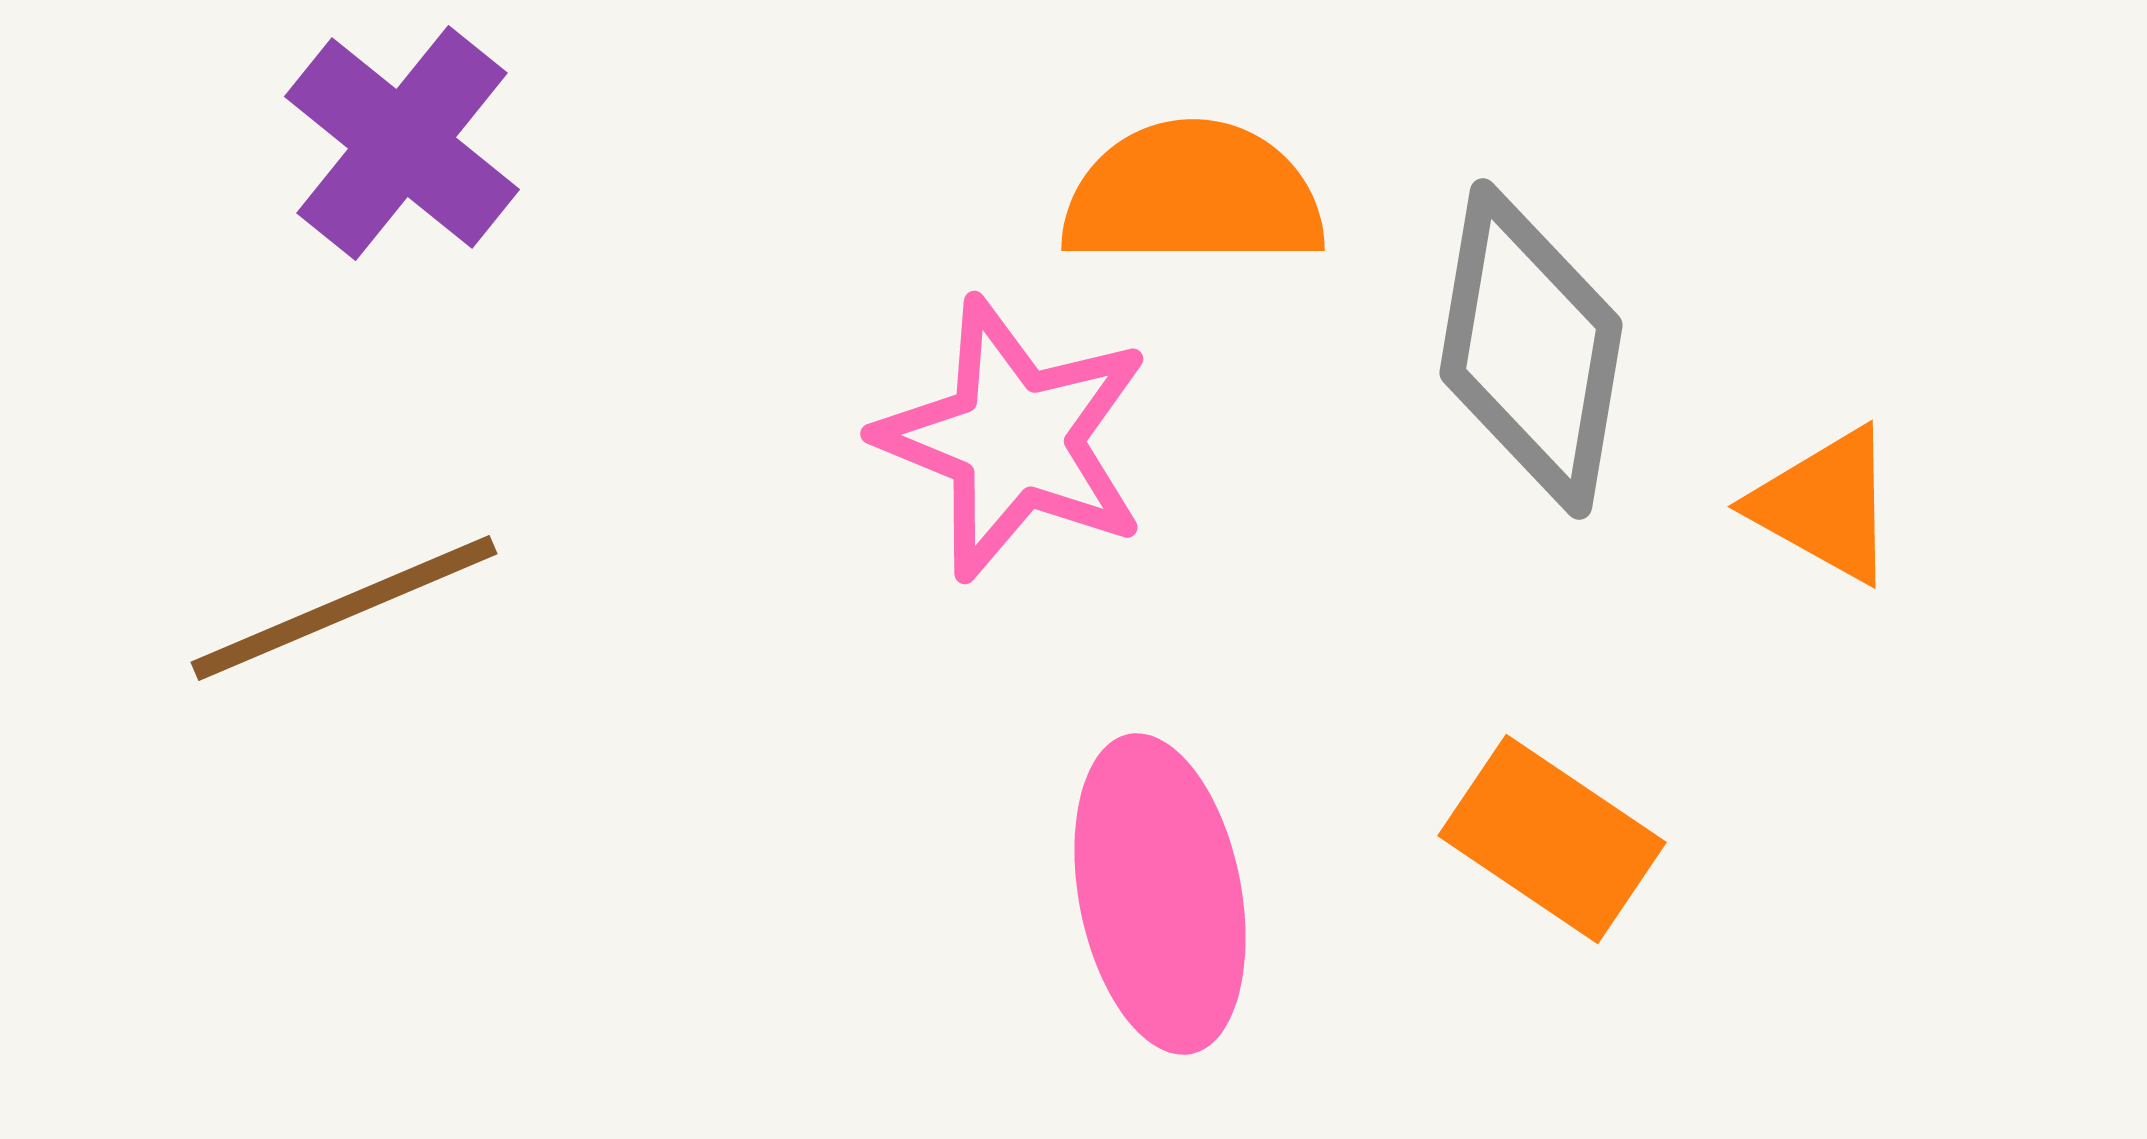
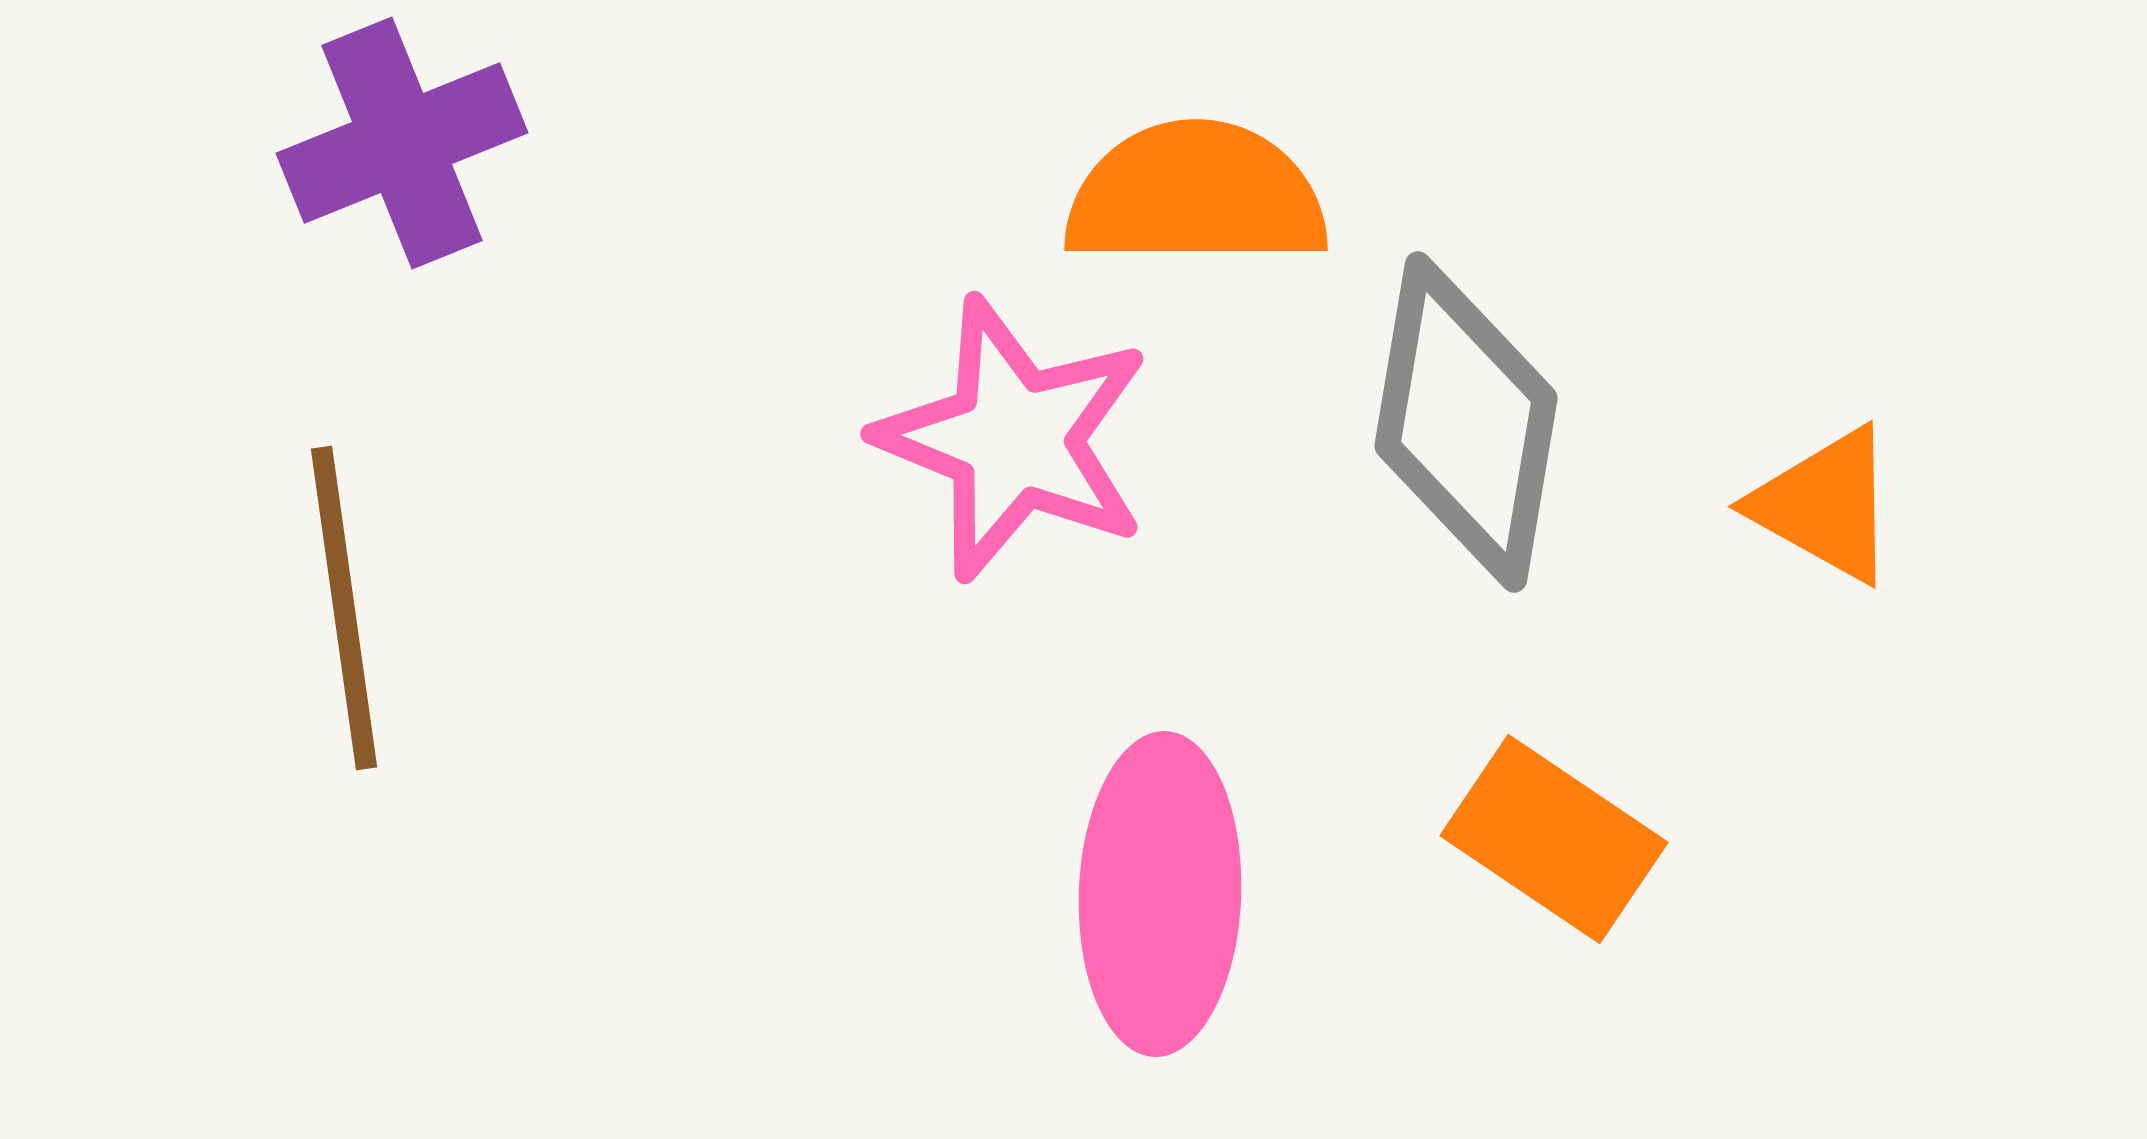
purple cross: rotated 29 degrees clockwise
orange semicircle: moved 3 px right
gray diamond: moved 65 px left, 73 px down
brown line: rotated 75 degrees counterclockwise
orange rectangle: moved 2 px right
pink ellipse: rotated 13 degrees clockwise
